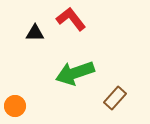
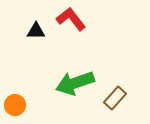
black triangle: moved 1 px right, 2 px up
green arrow: moved 10 px down
orange circle: moved 1 px up
